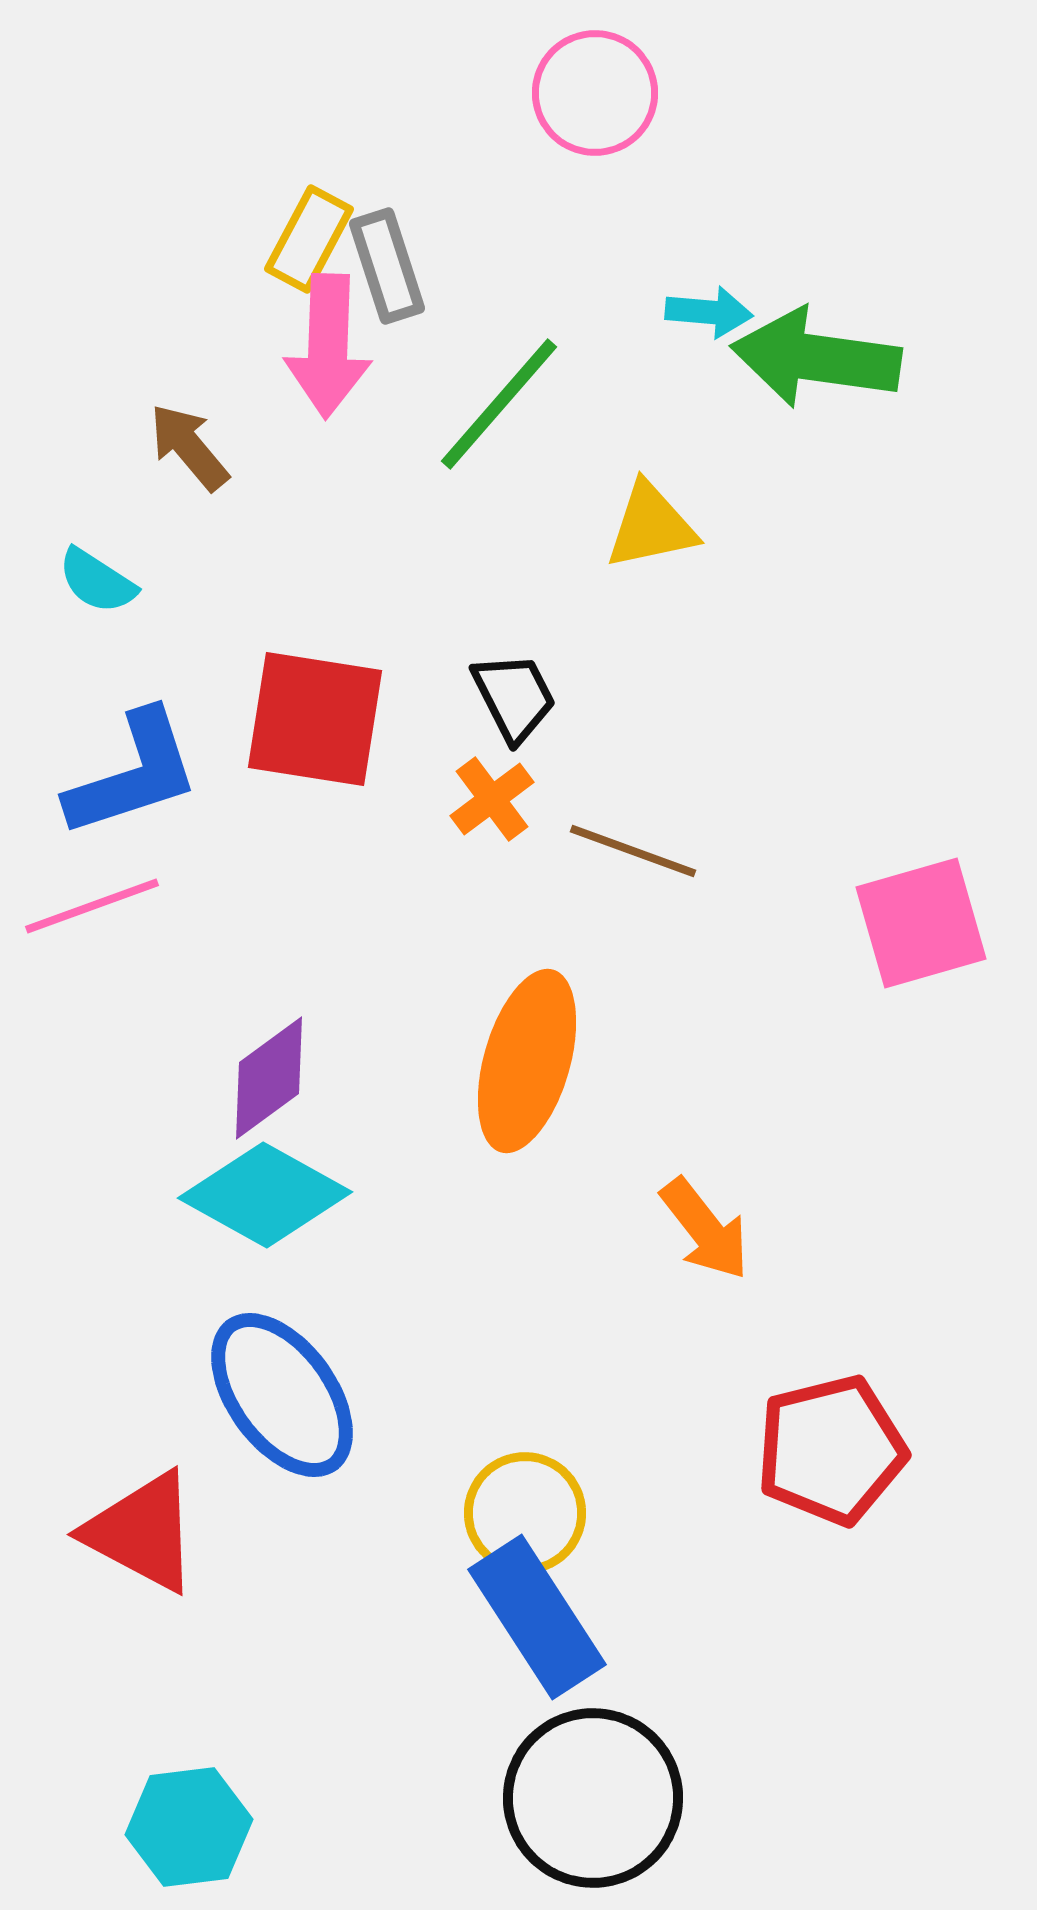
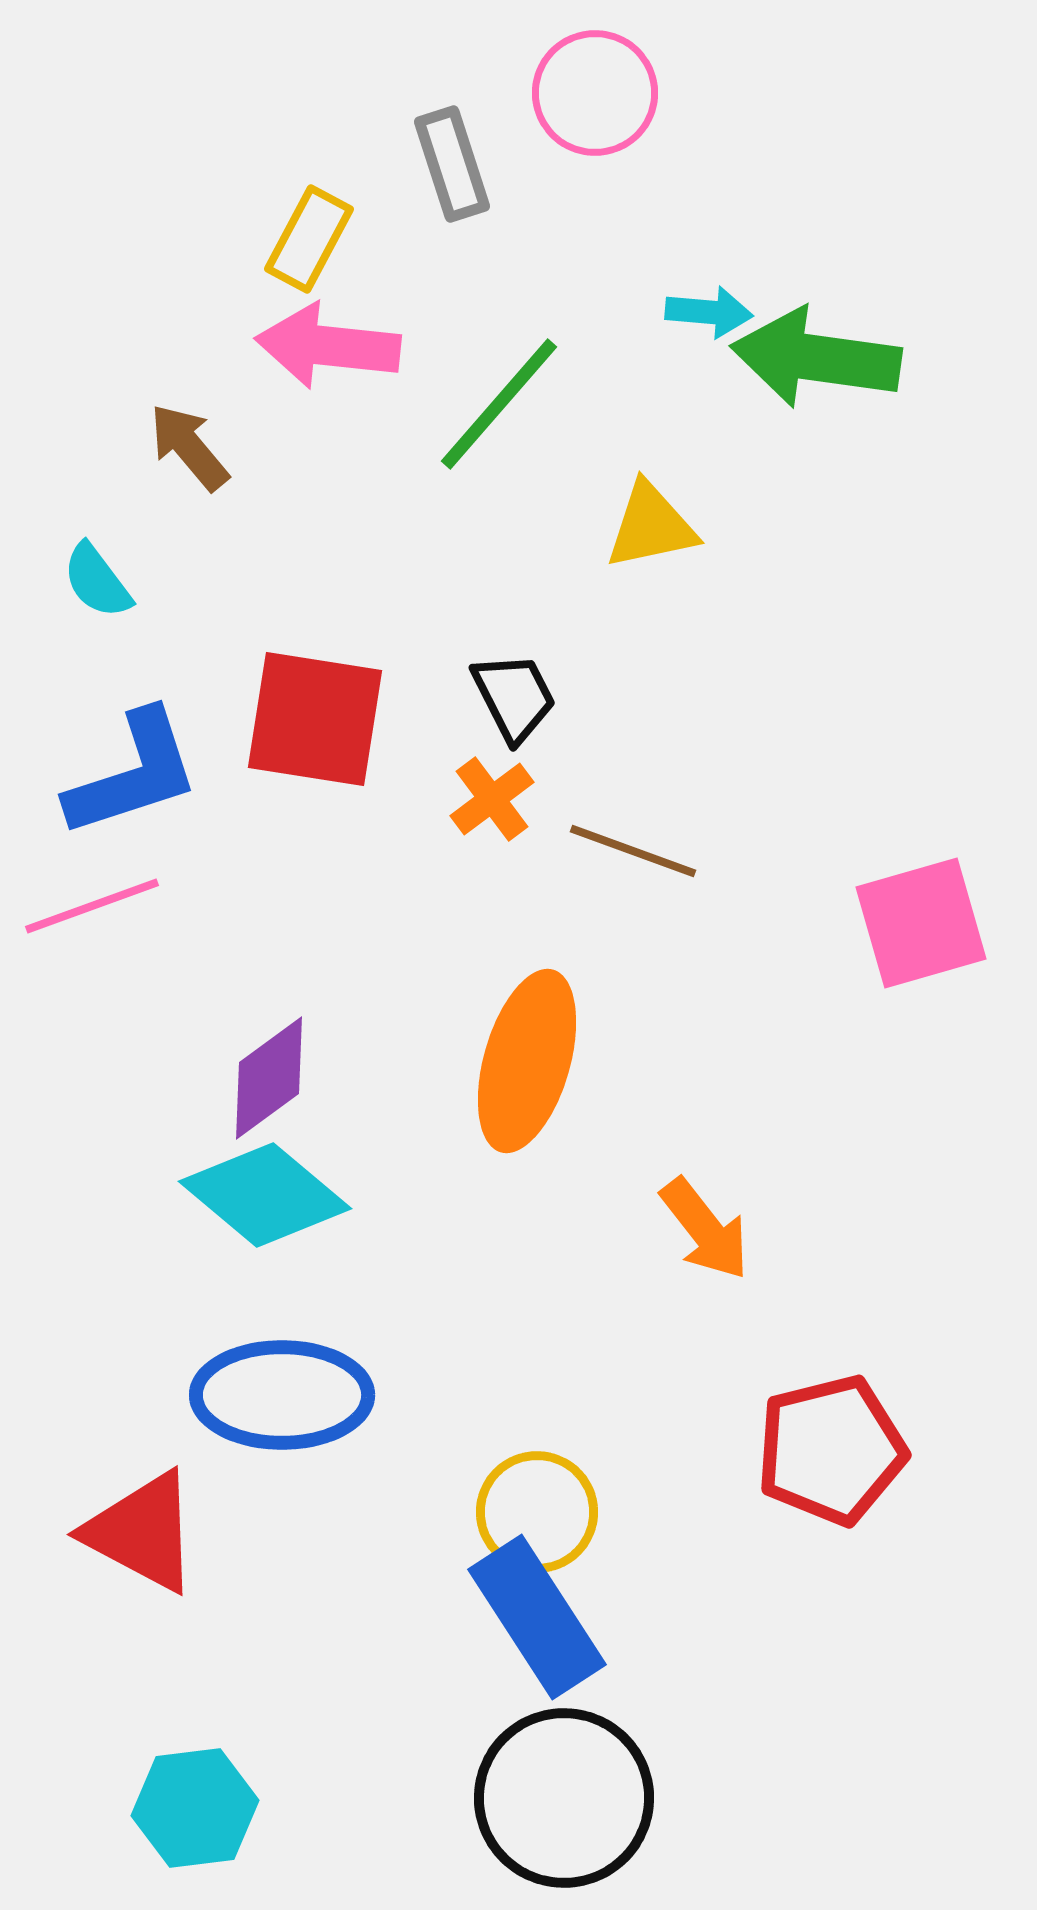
gray rectangle: moved 65 px right, 102 px up
pink arrow: rotated 94 degrees clockwise
cyan semicircle: rotated 20 degrees clockwise
cyan diamond: rotated 11 degrees clockwise
blue ellipse: rotated 54 degrees counterclockwise
yellow circle: moved 12 px right, 1 px up
black circle: moved 29 px left
cyan hexagon: moved 6 px right, 19 px up
